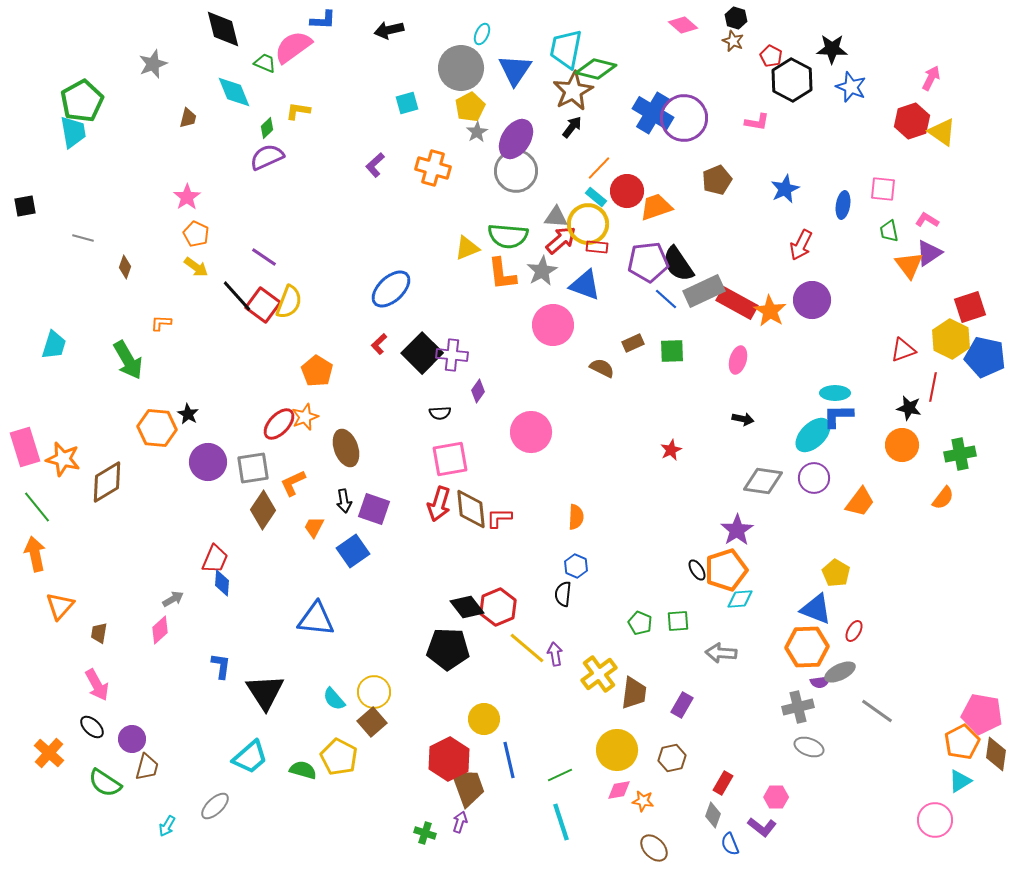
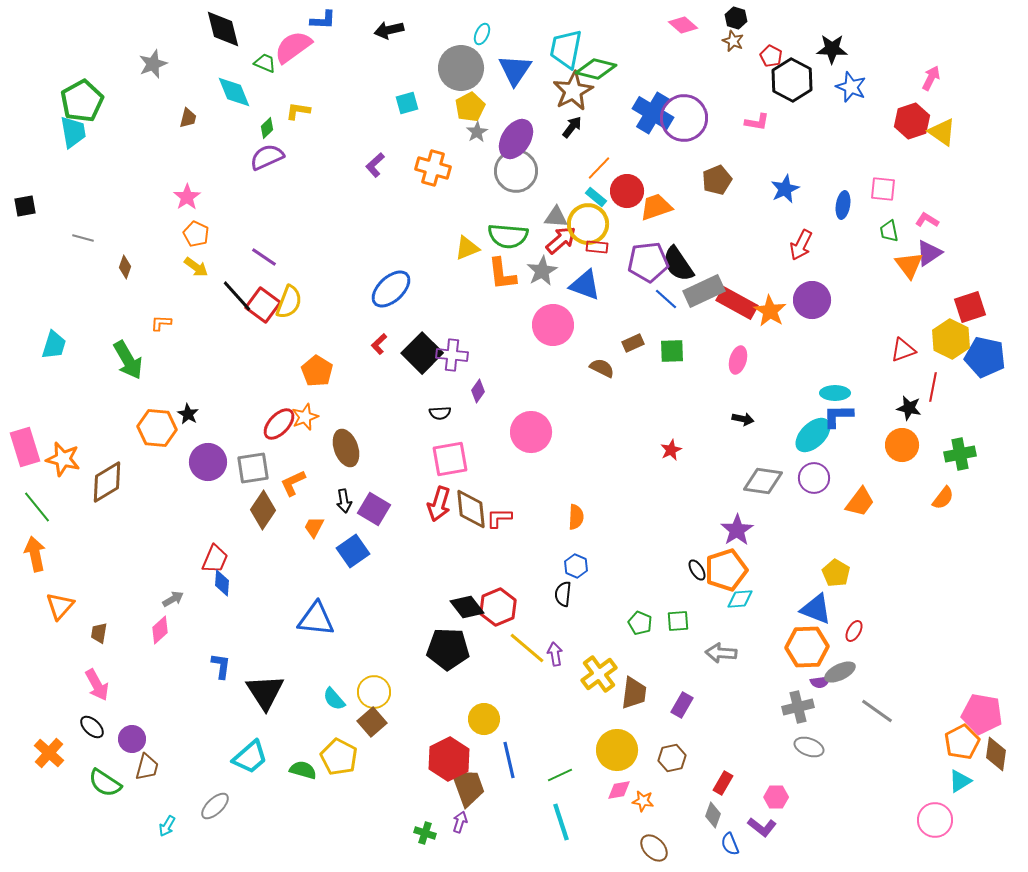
purple square at (374, 509): rotated 12 degrees clockwise
